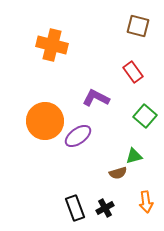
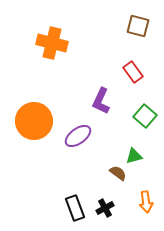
orange cross: moved 2 px up
purple L-shape: moved 5 px right, 3 px down; rotated 92 degrees counterclockwise
orange circle: moved 11 px left
brown semicircle: rotated 126 degrees counterclockwise
